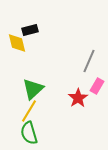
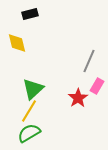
black rectangle: moved 16 px up
green semicircle: rotated 75 degrees clockwise
